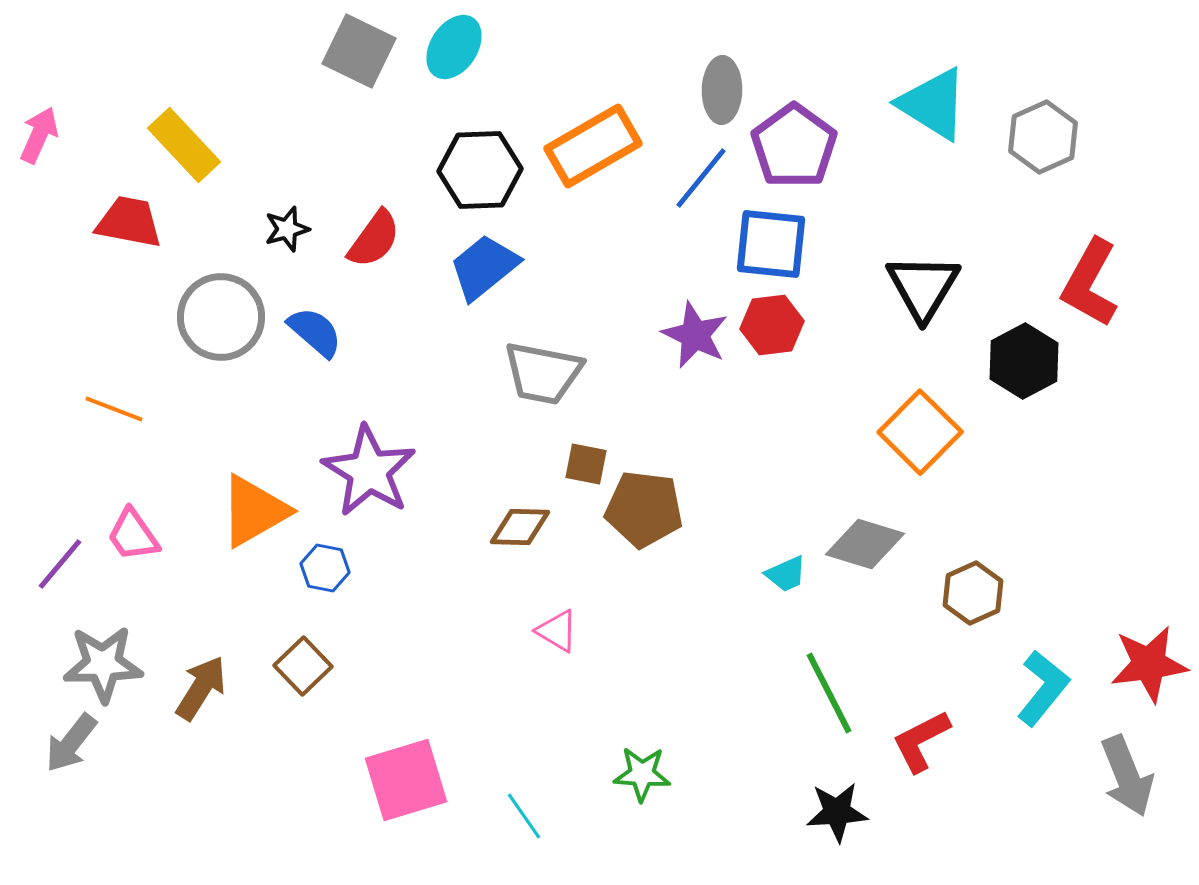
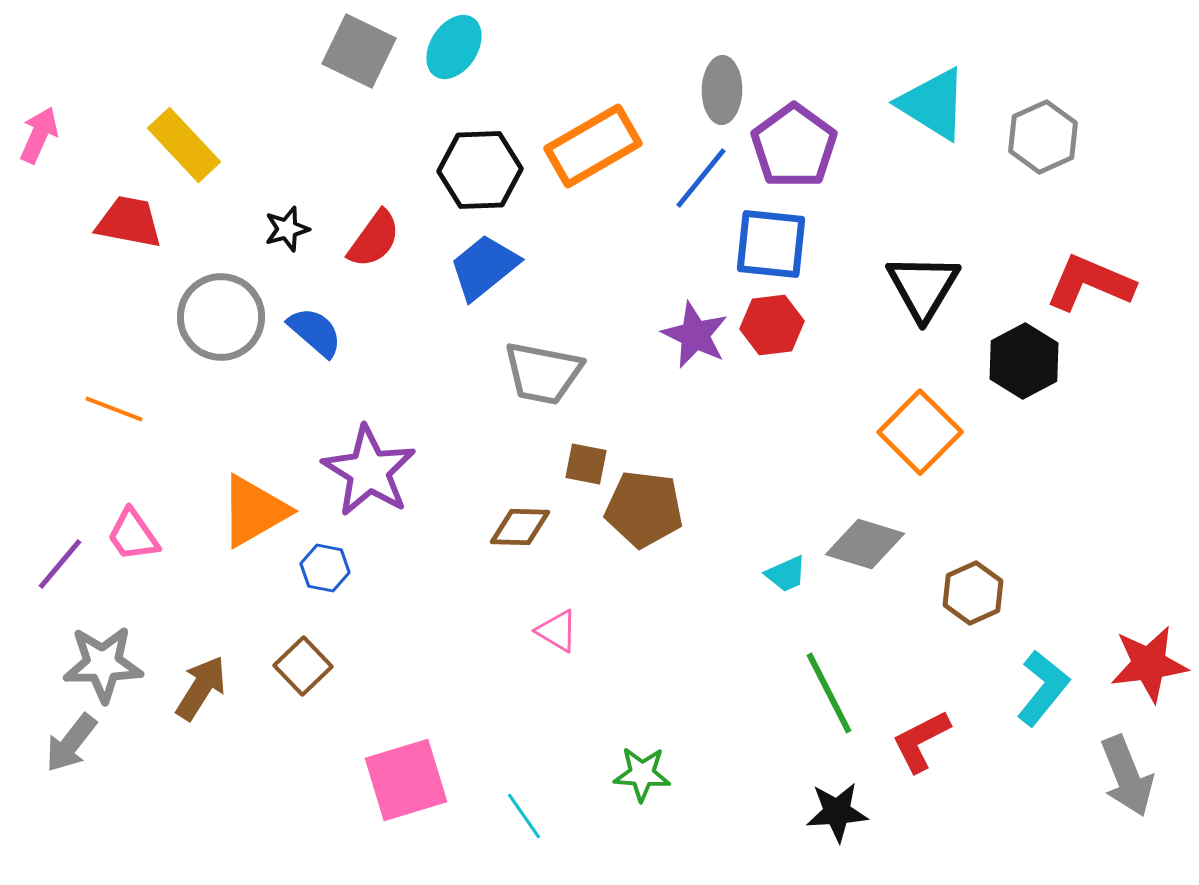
red L-shape at (1090, 283): rotated 84 degrees clockwise
